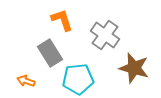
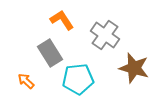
orange L-shape: rotated 15 degrees counterclockwise
orange arrow: rotated 24 degrees clockwise
